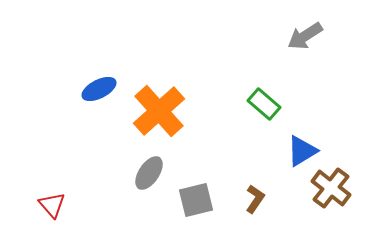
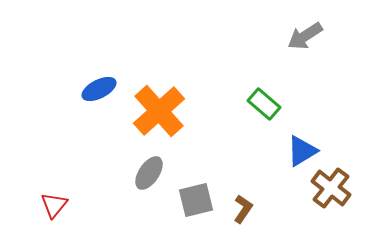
brown L-shape: moved 12 px left, 10 px down
red triangle: moved 2 px right; rotated 20 degrees clockwise
